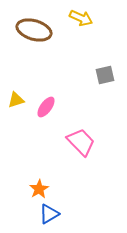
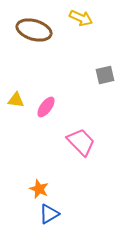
yellow triangle: rotated 24 degrees clockwise
orange star: rotated 18 degrees counterclockwise
